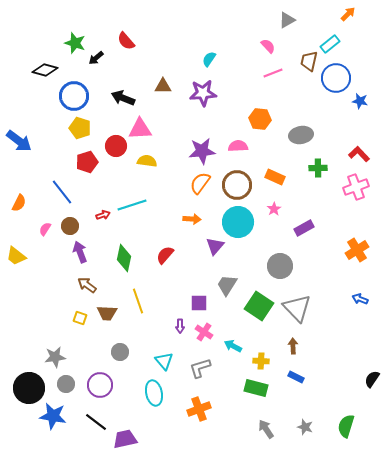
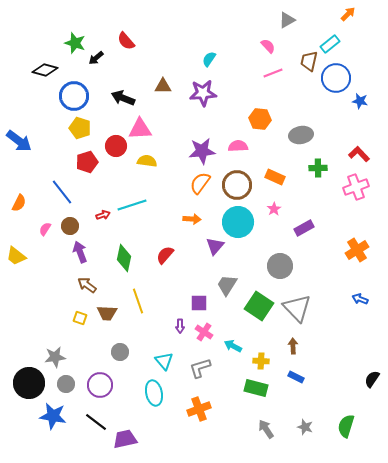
black circle at (29, 388): moved 5 px up
